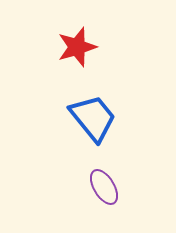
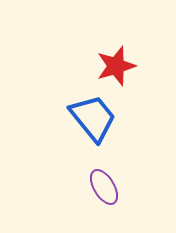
red star: moved 39 px right, 19 px down
